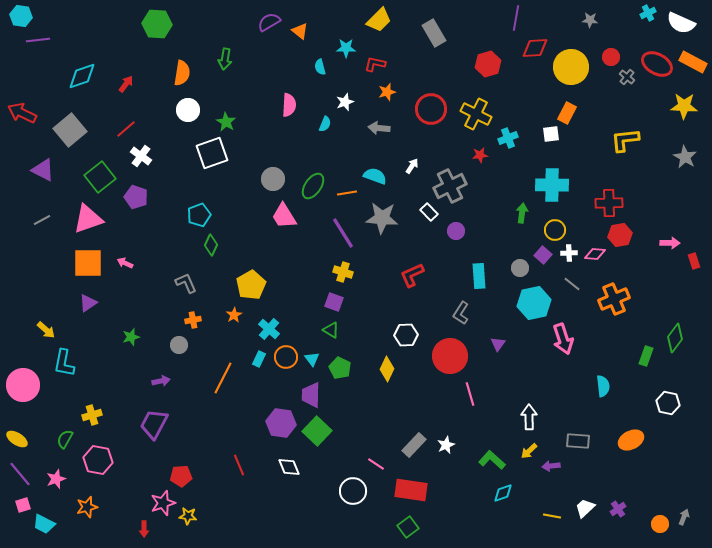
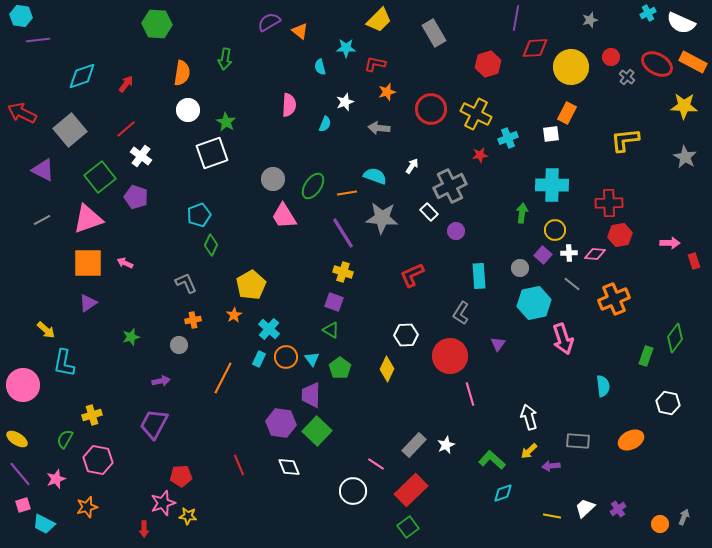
gray star at (590, 20): rotated 21 degrees counterclockwise
green pentagon at (340, 368): rotated 10 degrees clockwise
white arrow at (529, 417): rotated 15 degrees counterclockwise
red rectangle at (411, 490): rotated 52 degrees counterclockwise
